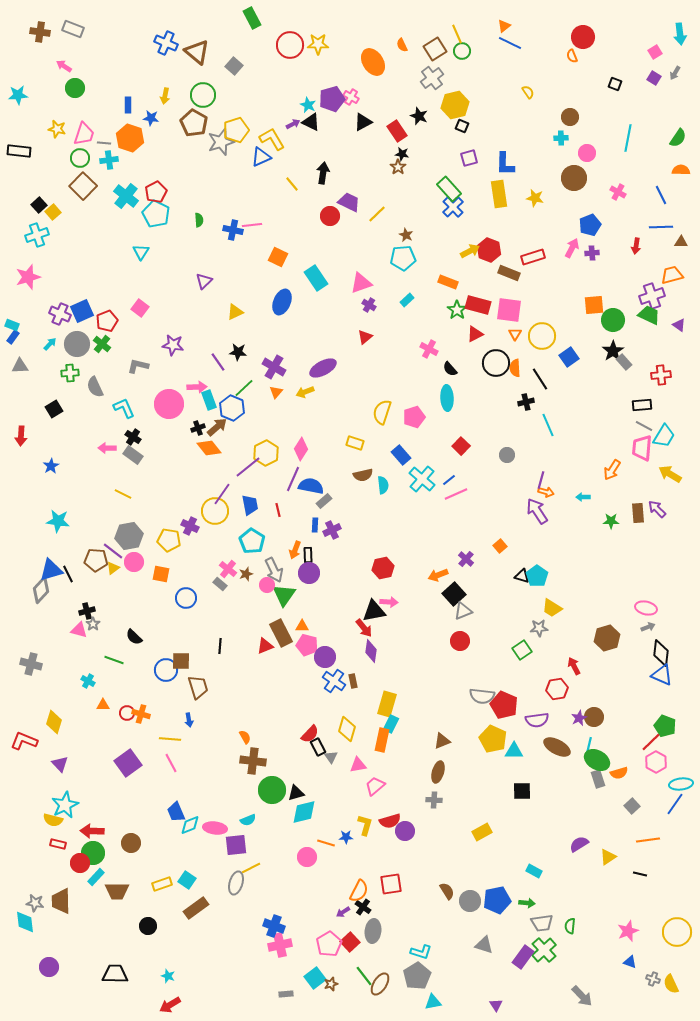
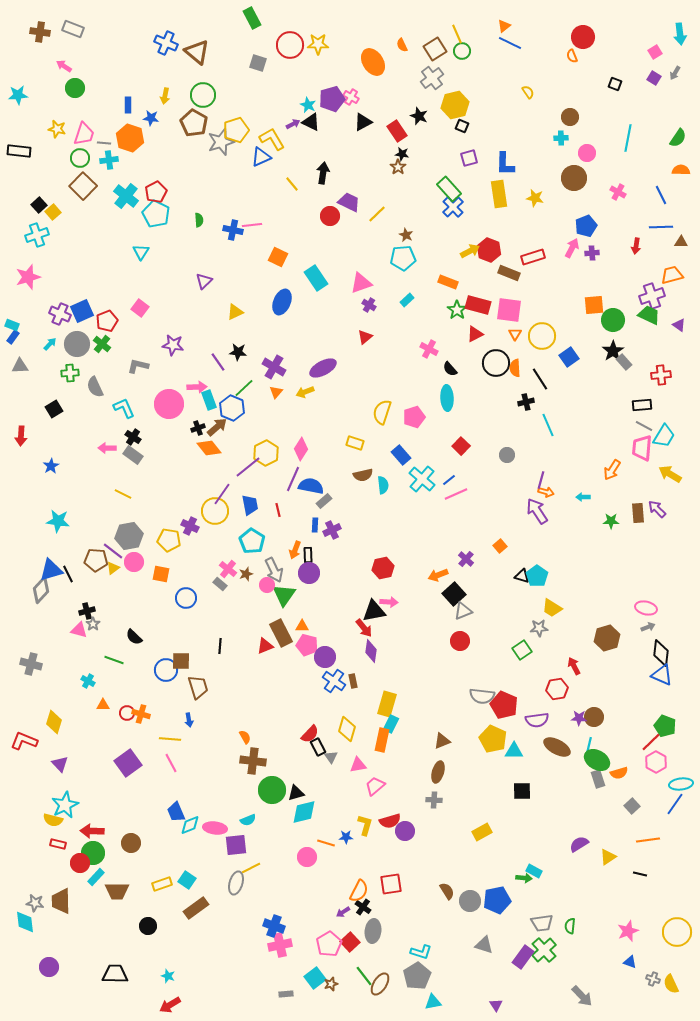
gray square at (234, 66): moved 24 px right, 3 px up; rotated 24 degrees counterclockwise
blue pentagon at (590, 225): moved 4 px left, 1 px down
purple star at (579, 718): rotated 28 degrees clockwise
green arrow at (527, 903): moved 3 px left, 25 px up
